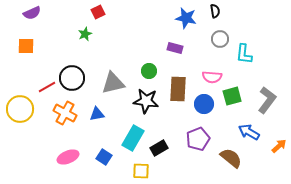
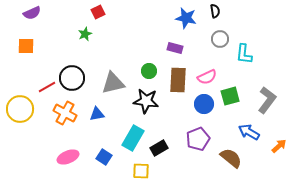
pink semicircle: moved 5 px left; rotated 30 degrees counterclockwise
brown rectangle: moved 9 px up
green square: moved 2 px left
